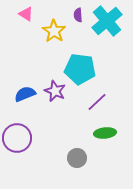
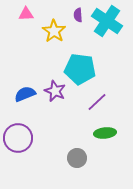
pink triangle: rotated 35 degrees counterclockwise
cyan cross: rotated 16 degrees counterclockwise
purple circle: moved 1 px right
